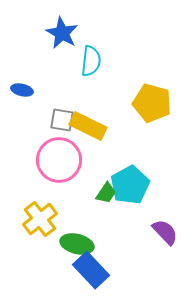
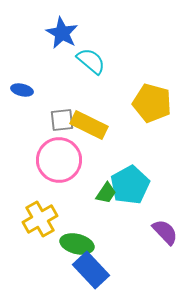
cyan semicircle: rotated 56 degrees counterclockwise
gray square: rotated 15 degrees counterclockwise
yellow rectangle: moved 1 px right, 1 px up
yellow cross: rotated 8 degrees clockwise
